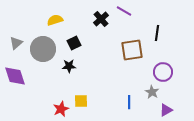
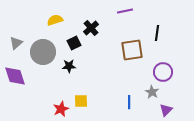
purple line: moved 1 px right; rotated 42 degrees counterclockwise
black cross: moved 10 px left, 9 px down
gray circle: moved 3 px down
purple triangle: rotated 16 degrees counterclockwise
